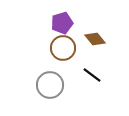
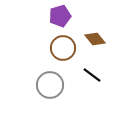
purple pentagon: moved 2 px left, 7 px up
